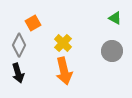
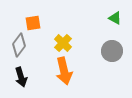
orange square: rotated 21 degrees clockwise
gray diamond: rotated 10 degrees clockwise
black arrow: moved 3 px right, 4 px down
